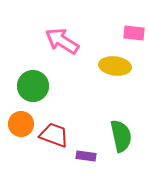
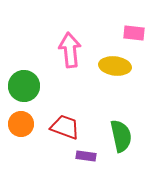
pink arrow: moved 8 px right, 9 px down; rotated 52 degrees clockwise
green circle: moved 9 px left
red trapezoid: moved 11 px right, 8 px up
